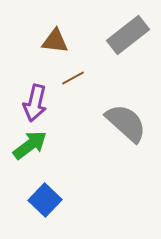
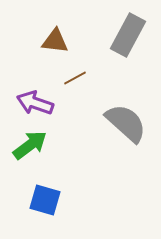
gray rectangle: rotated 24 degrees counterclockwise
brown line: moved 2 px right
purple arrow: rotated 96 degrees clockwise
blue square: rotated 28 degrees counterclockwise
